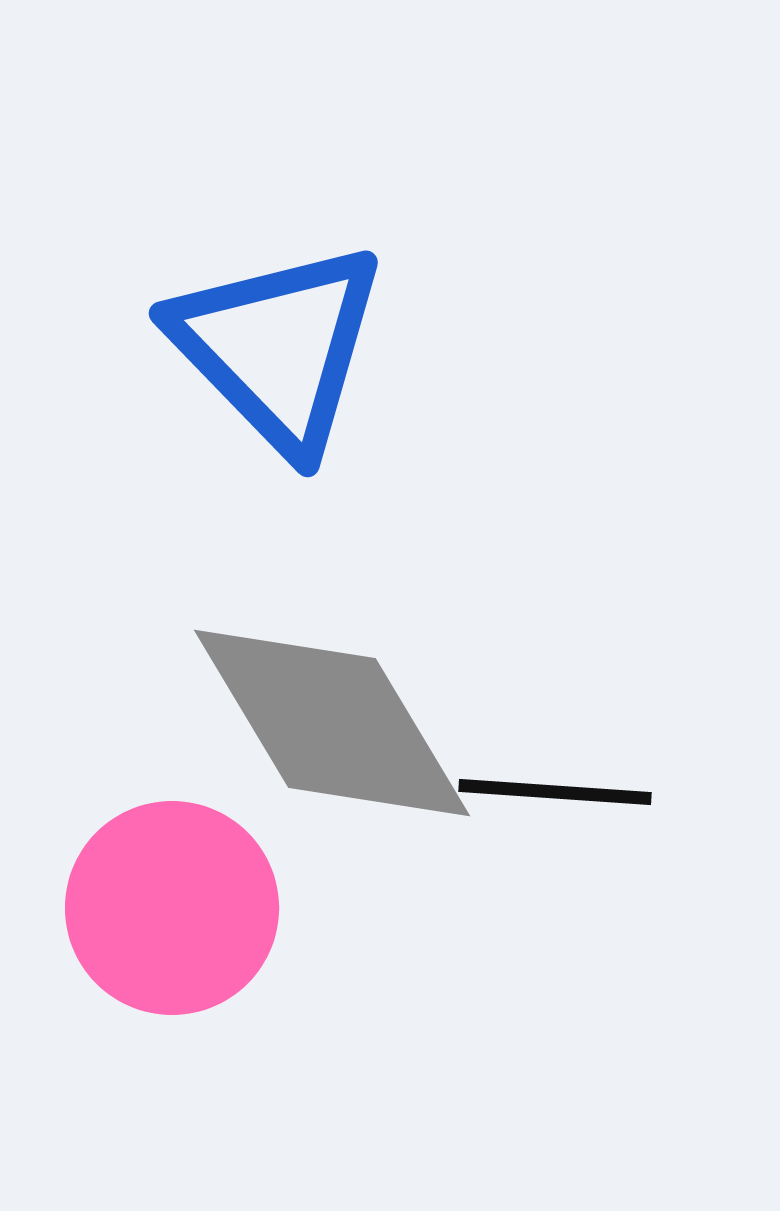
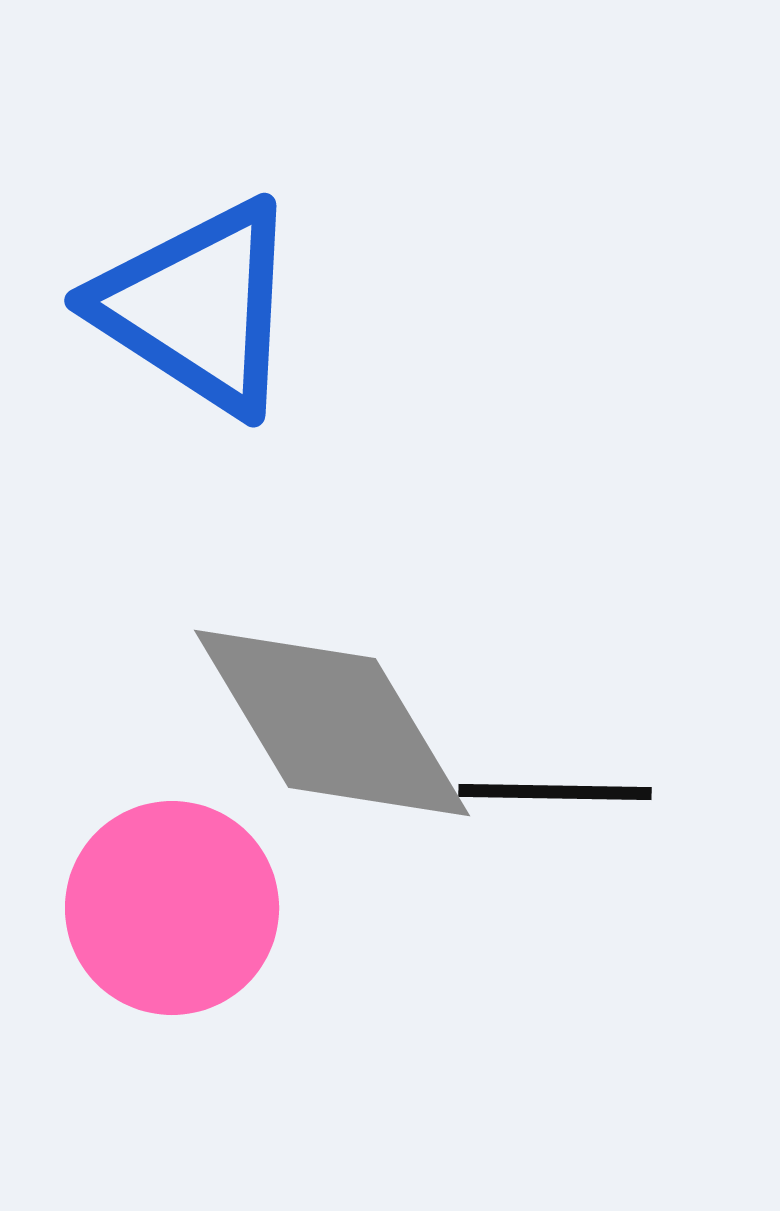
blue triangle: moved 80 px left, 40 px up; rotated 13 degrees counterclockwise
black line: rotated 3 degrees counterclockwise
